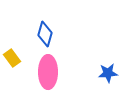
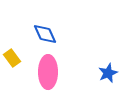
blue diamond: rotated 40 degrees counterclockwise
blue star: rotated 18 degrees counterclockwise
